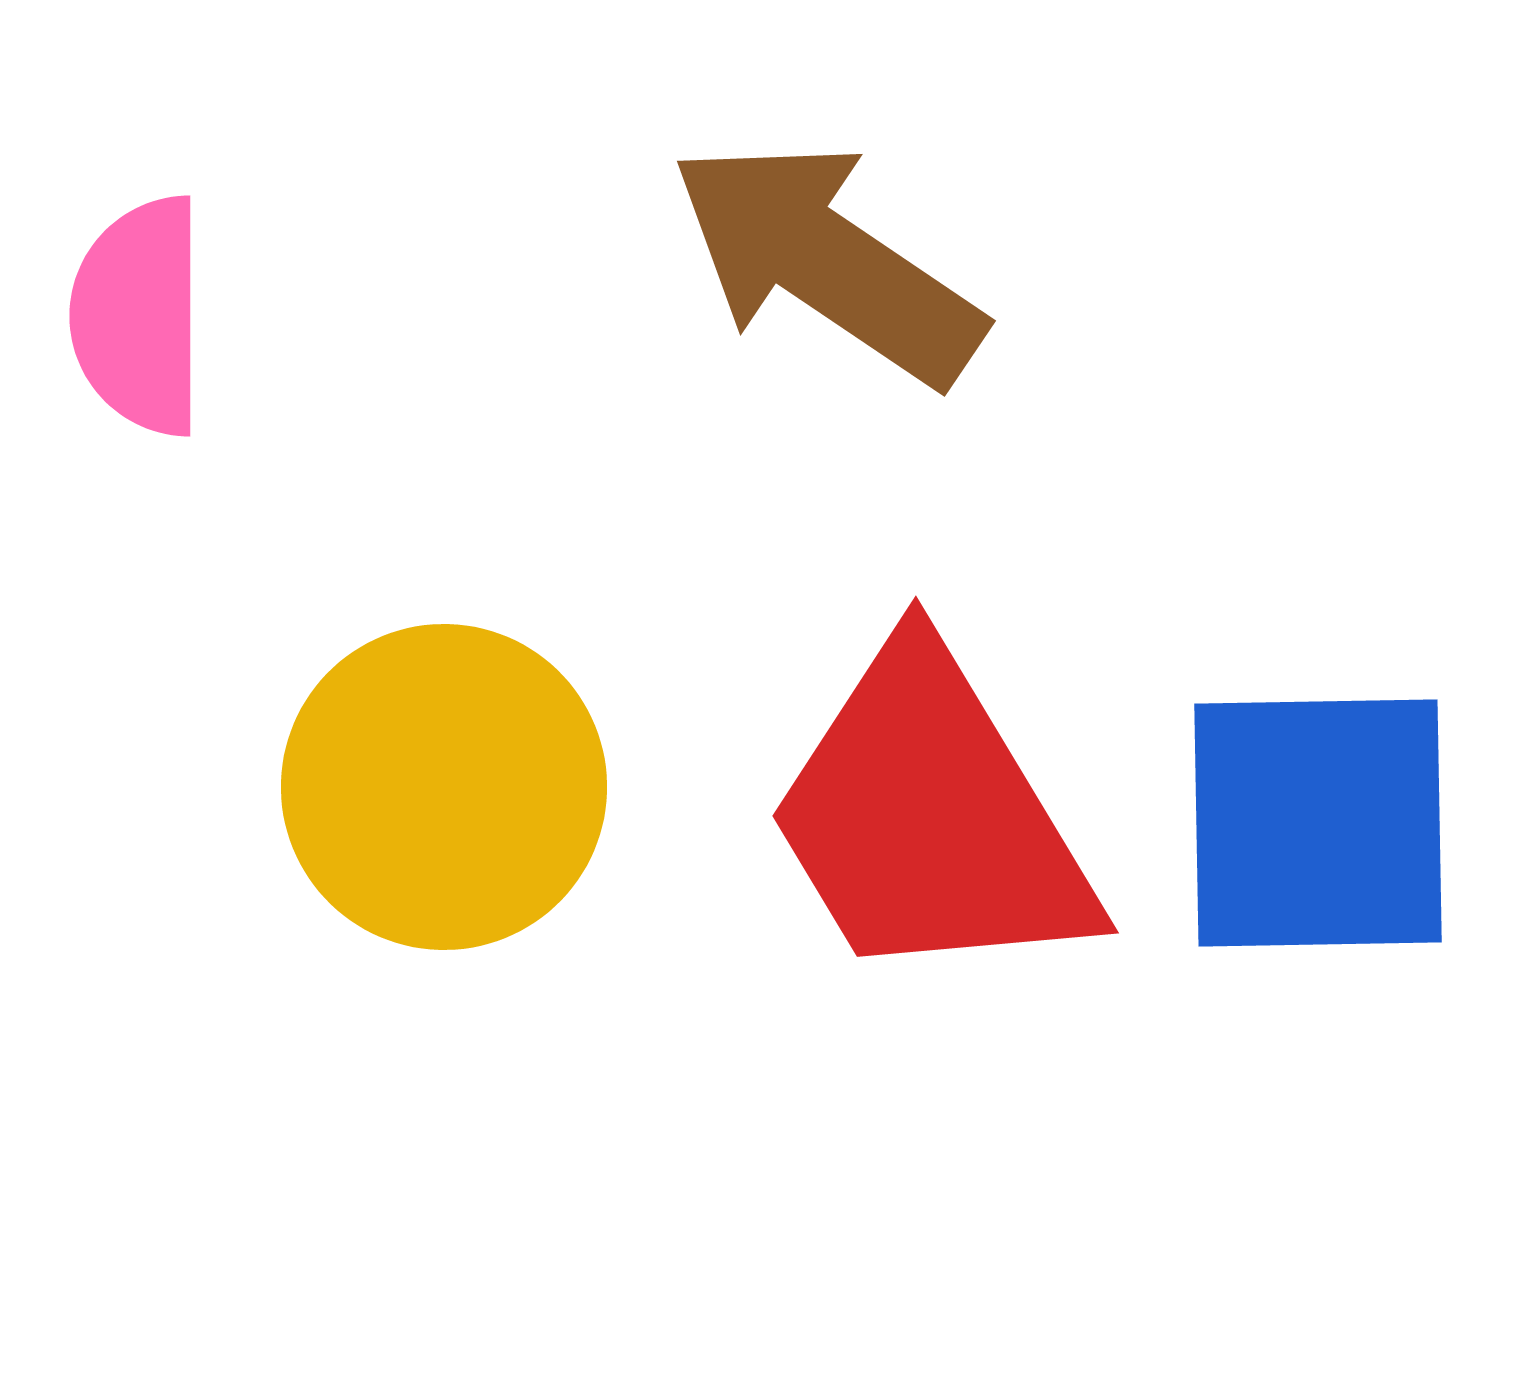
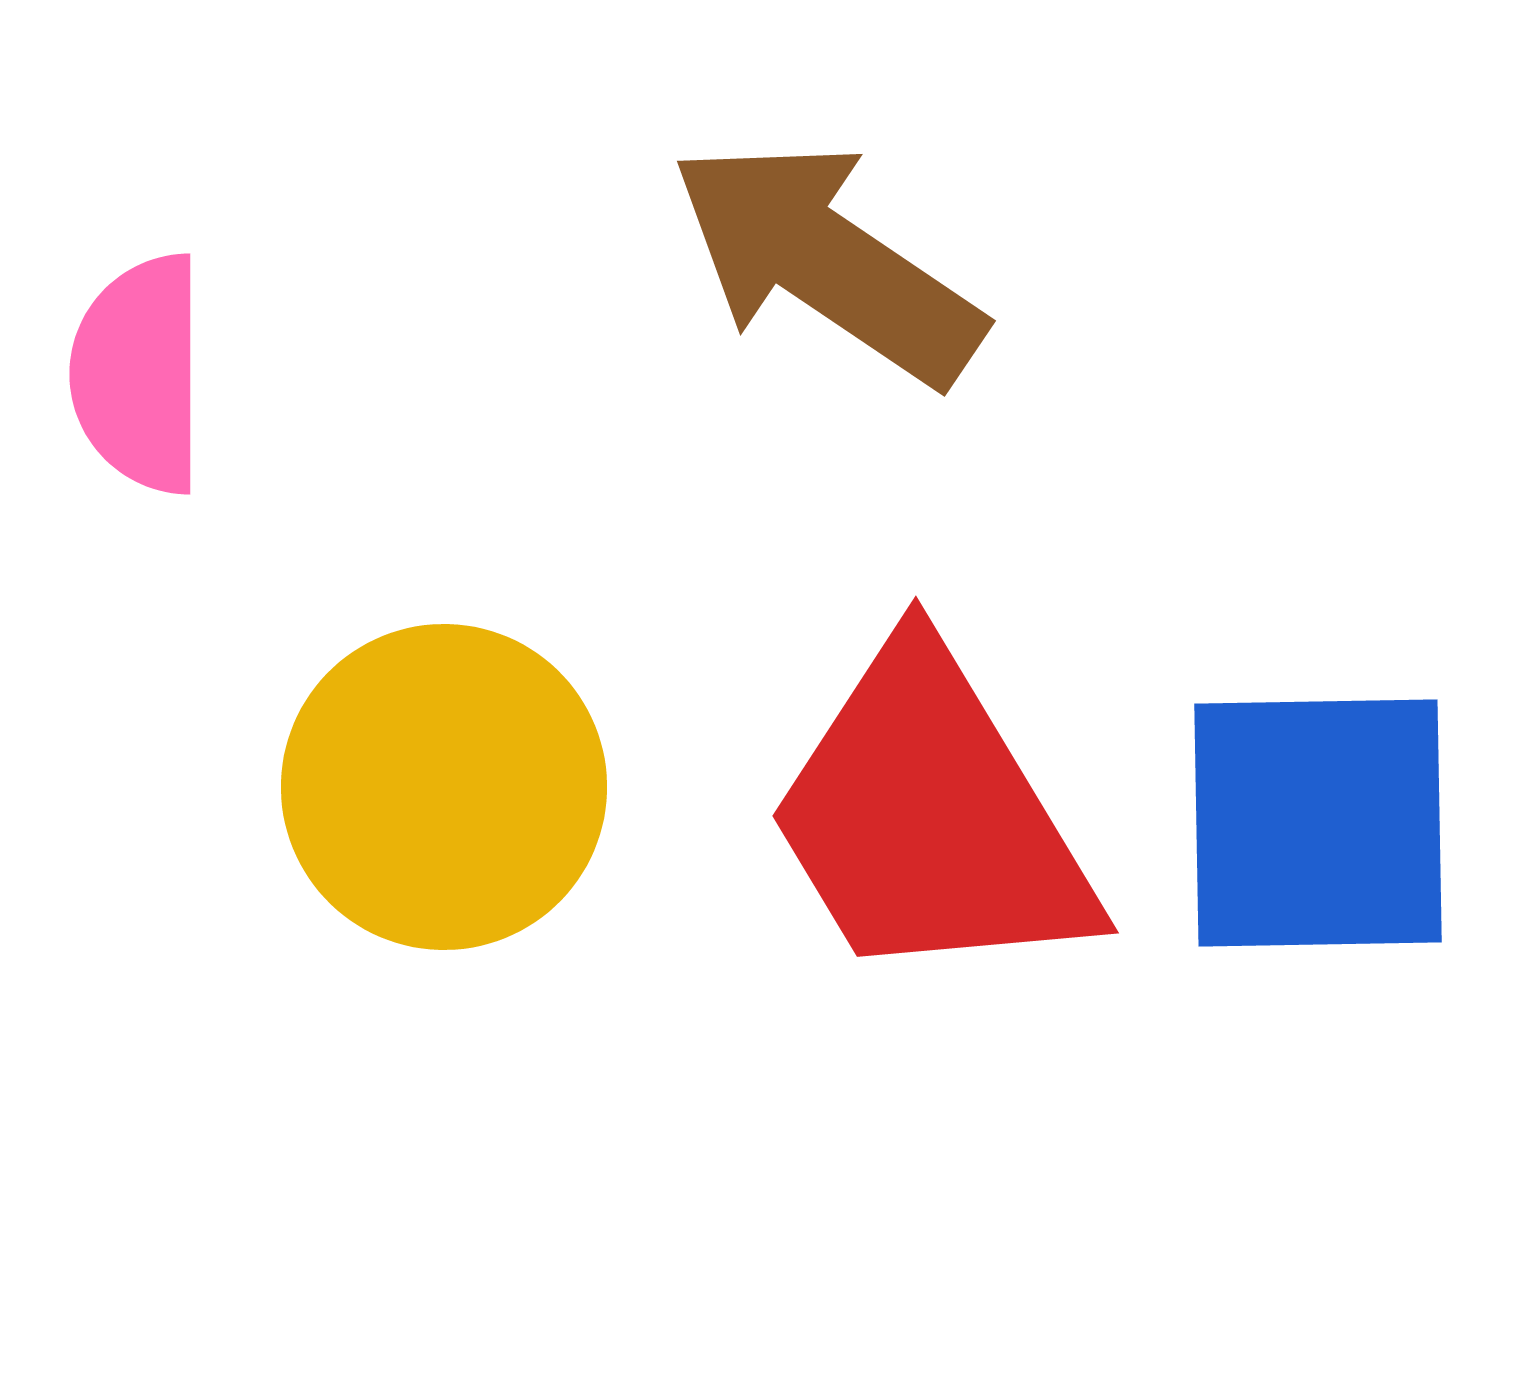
pink semicircle: moved 58 px down
